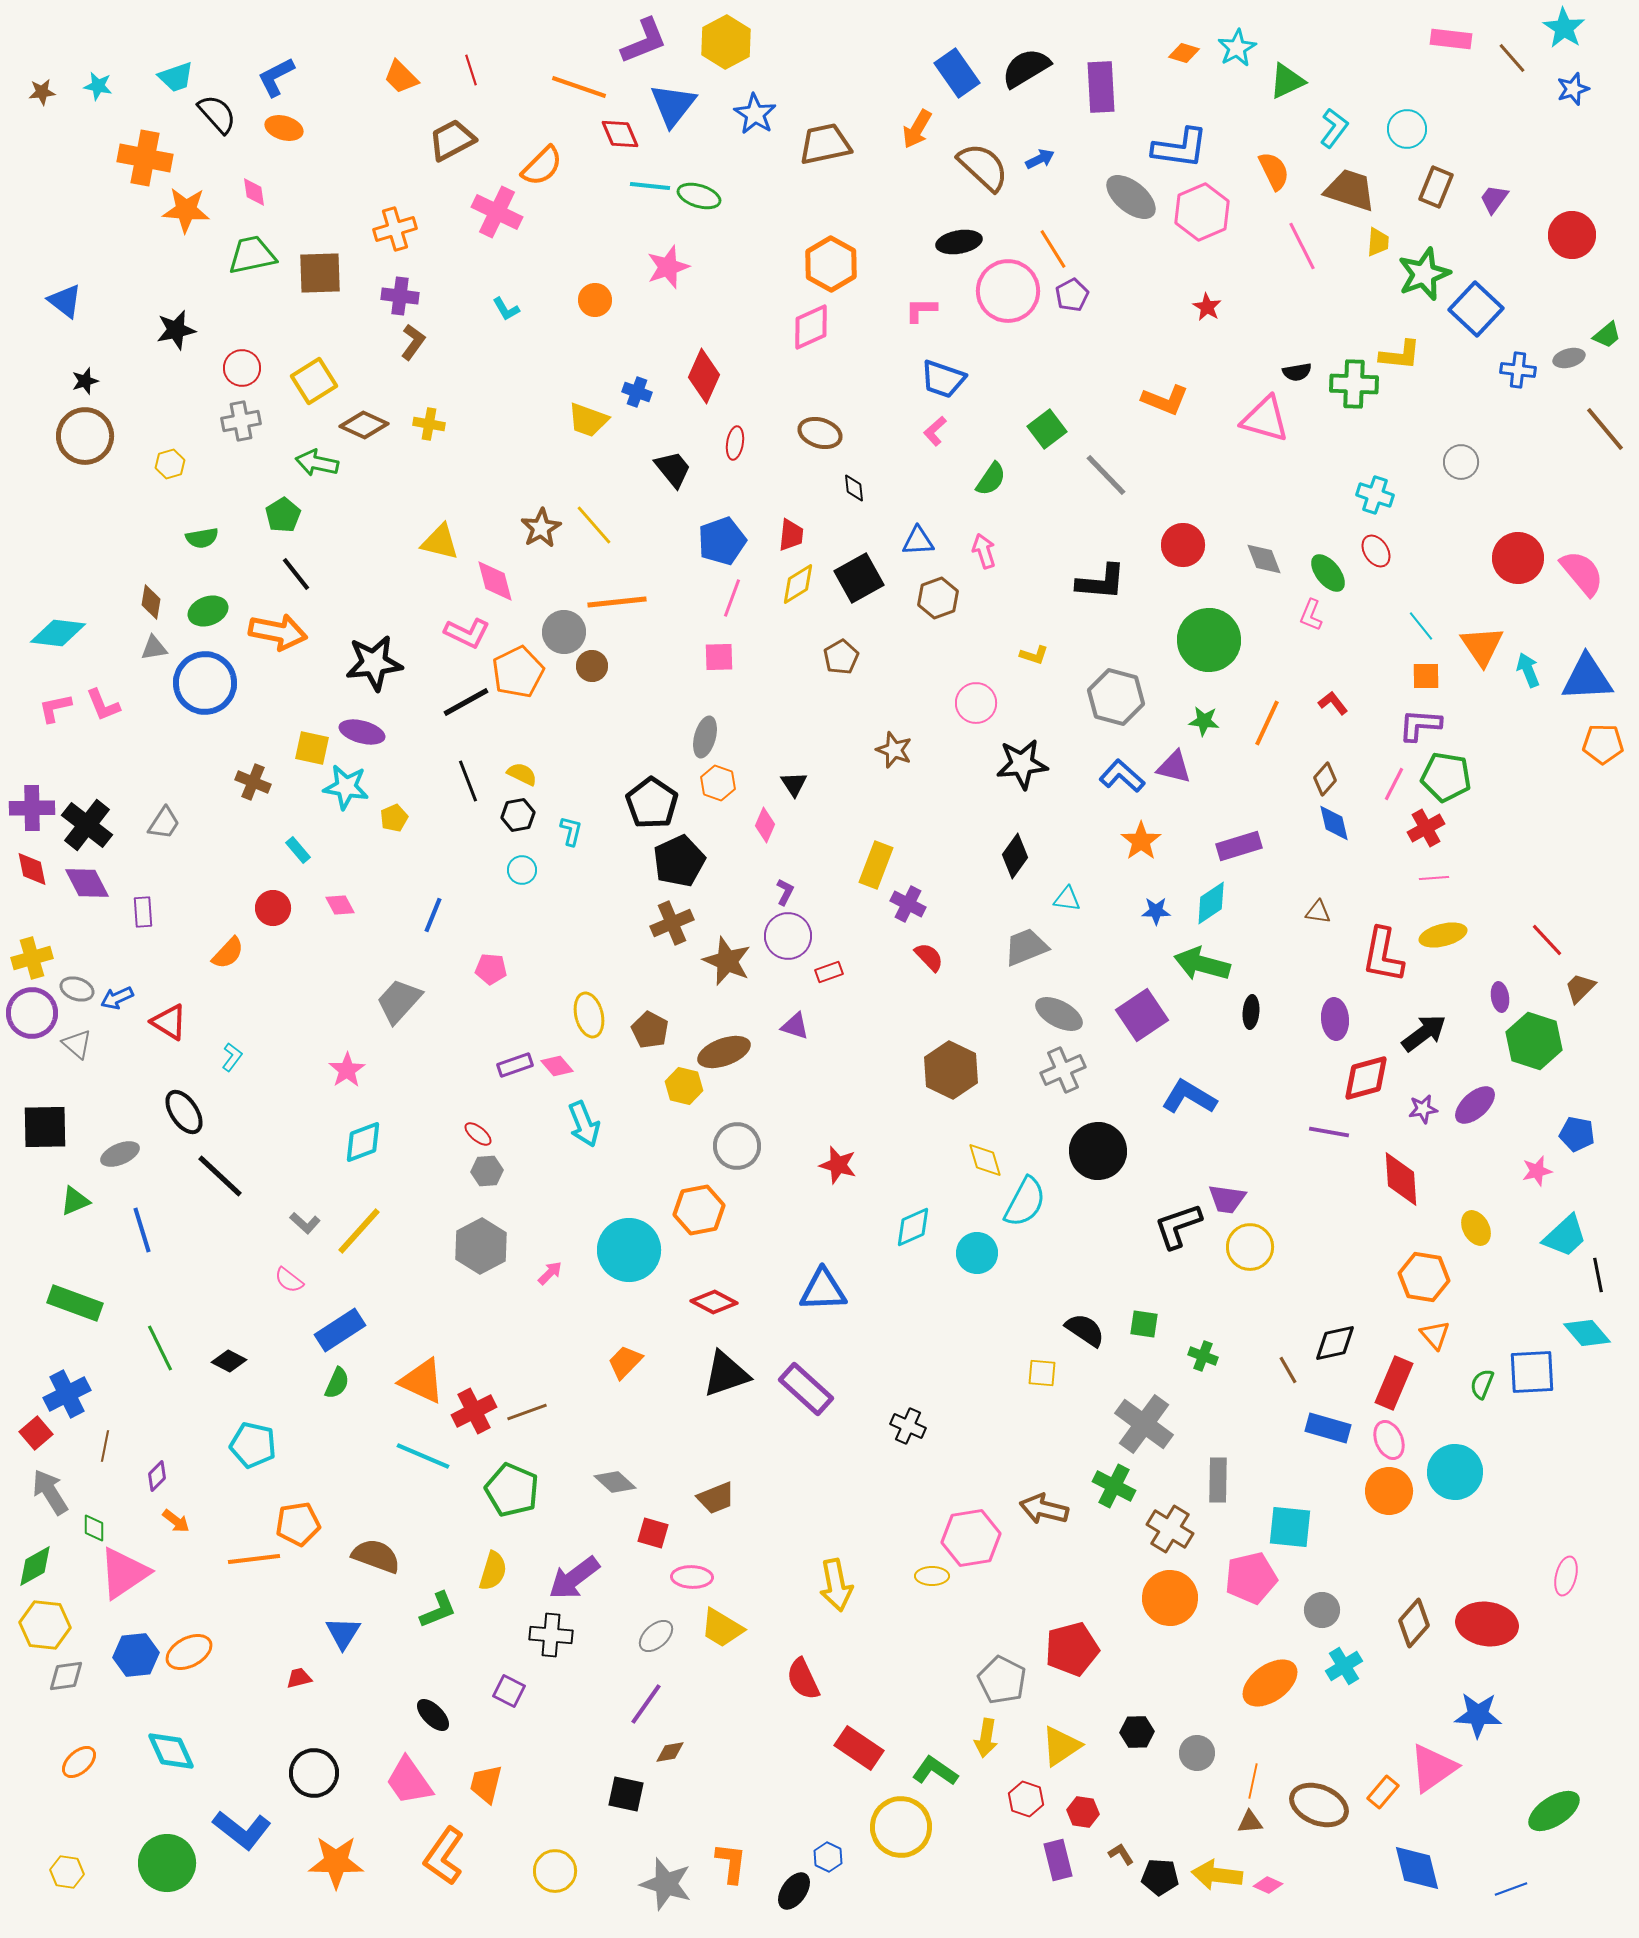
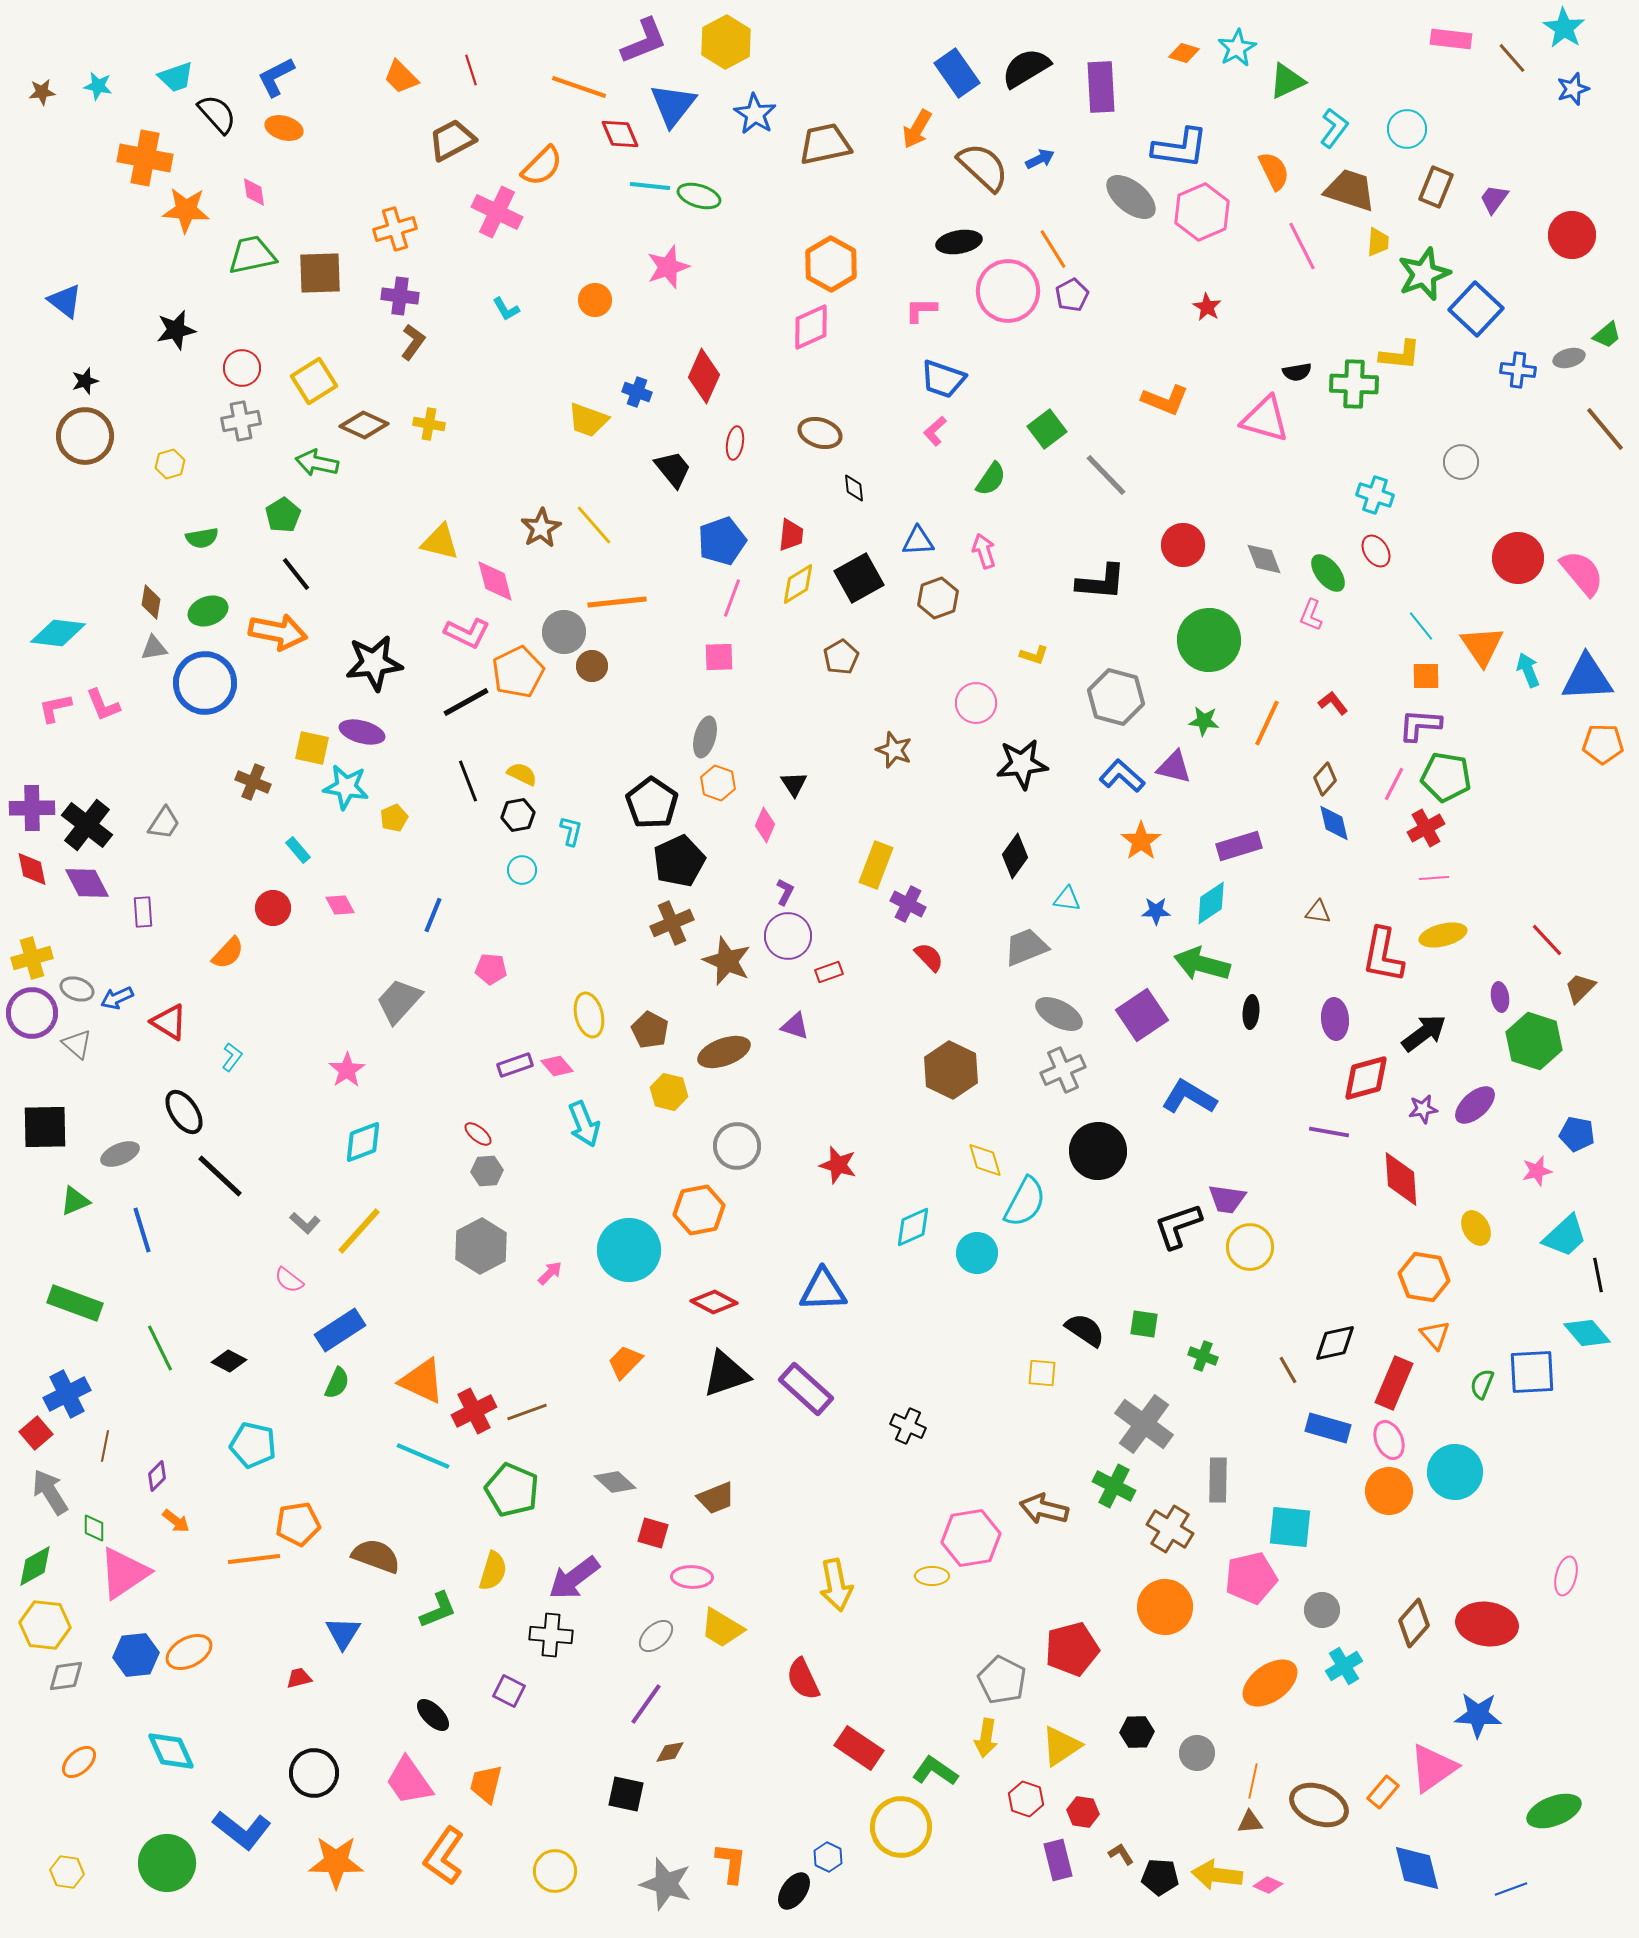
yellow hexagon at (684, 1086): moved 15 px left, 6 px down
orange circle at (1170, 1598): moved 5 px left, 9 px down
green ellipse at (1554, 1811): rotated 12 degrees clockwise
